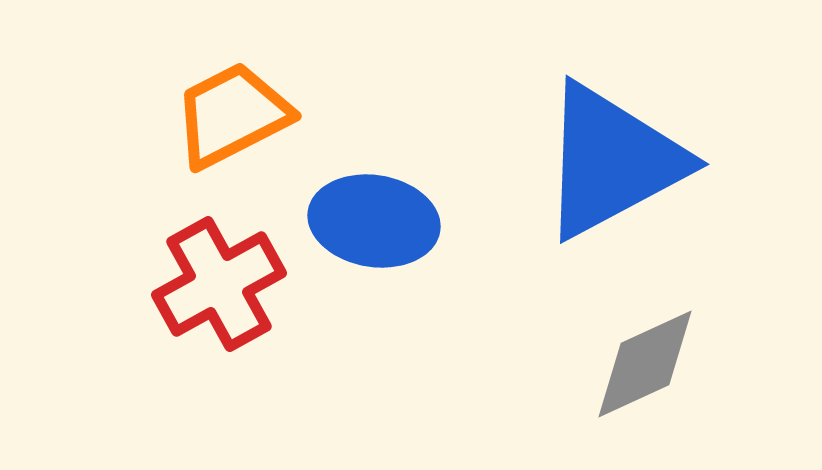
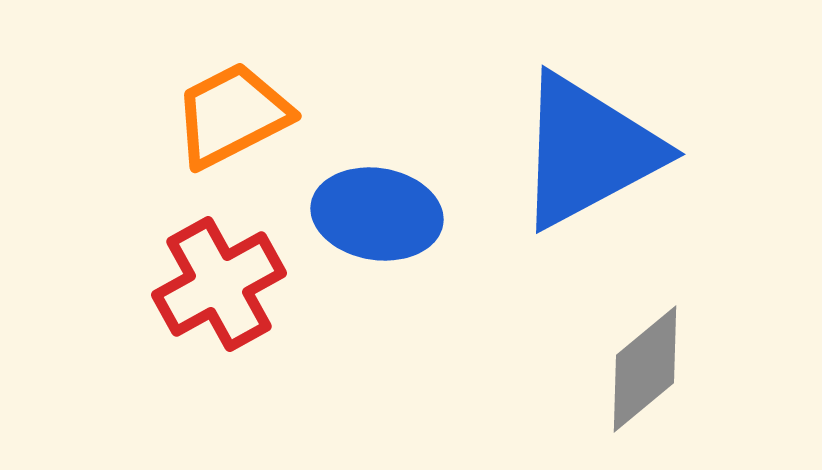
blue triangle: moved 24 px left, 10 px up
blue ellipse: moved 3 px right, 7 px up
gray diamond: moved 5 px down; rotated 15 degrees counterclockwise
